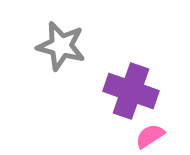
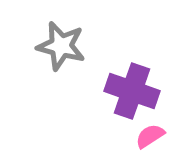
purple cross: moved 1 px right
